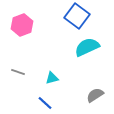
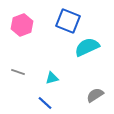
blue square: moved 9 px left, 5 px down; rotated 15 degrees counterclockwise
